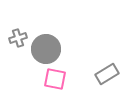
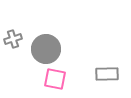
gray cross: moved 5 px left, 1 px down
gray rectangle: rotated 30 degrees clockwise
